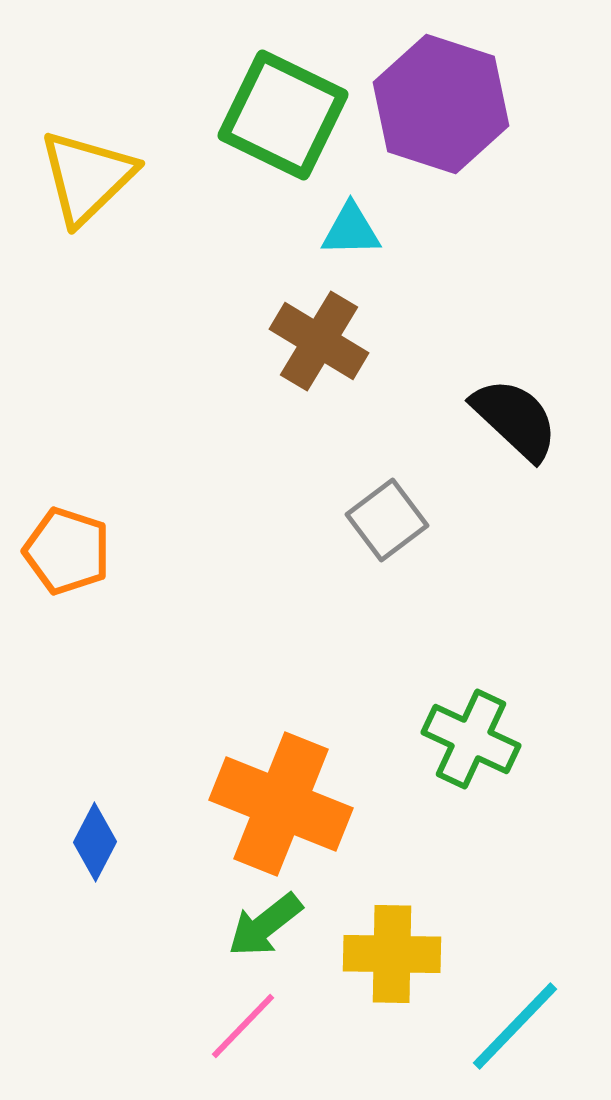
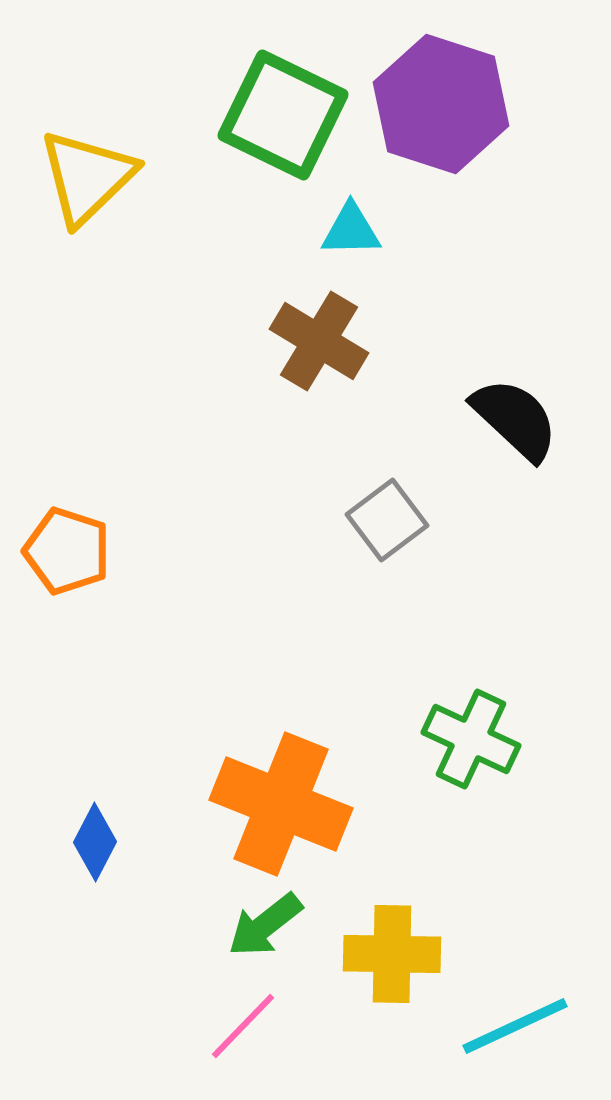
cyan line: rotated 21 degrees clockwise
